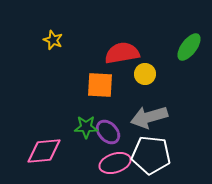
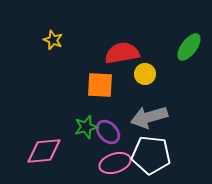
green star: rotated 15 degrees counterclockwise
